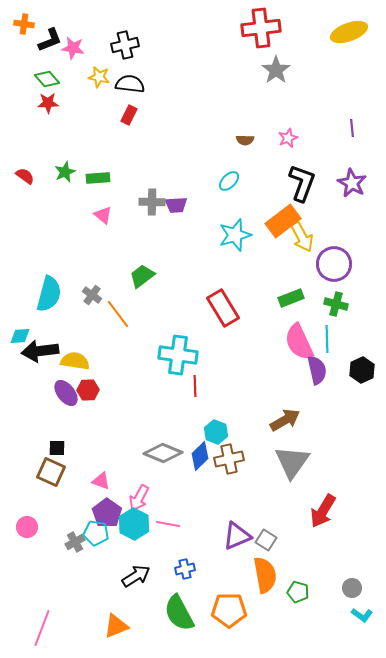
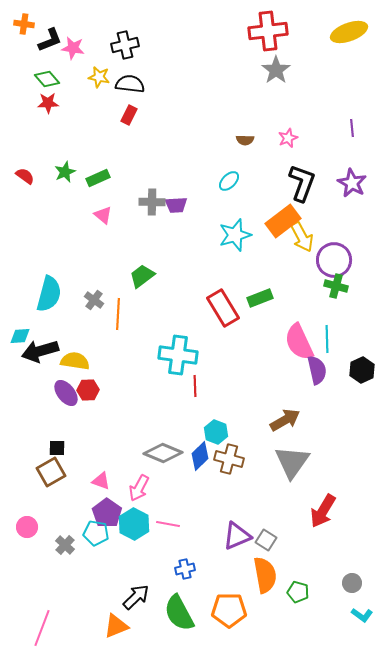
red cross at (261, 28): moved 7 px right, 3 px down
green rectangle at (98, 178): rotated 20 degrees counterclockwise
purple circle at (334, 264): moved 4 px up
gray cross at (92, 295): moved 2 px right, 5 px down
green rectangle at (291, 298): moved 31 px left
green cross at (336, 304): moved 18 px up
orange line at (118, 314): rotated 40 degrees clockwise
black arrow at (40, 351): rotated 9 degrees counterclockwise
brown cross at (229, 459): rotated 28 degrees clockwise
brown square at (51, 472): rotated 36 degrees clockwise
pink arrow at (139, 498): moved 10 px up
gray cross at (75, 542): moved 10 px left, 3 px down; rotated 18 degrees counterclockwise
black arrow at (136, 576): moved 21 px down; rotated 12 degrees counterclockwise
gray circle at (352, 588): moved 5 px up
